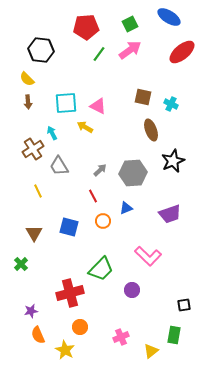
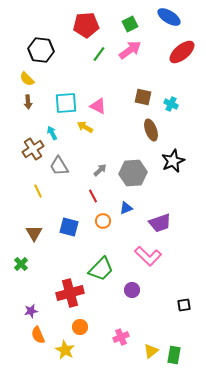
red pentagon at (86, 27): moved 2 px up
purple trapezoid at (170, 214): moved 10 px left, 9 px down
green rectangle at (174, 335): moved 20 px down
